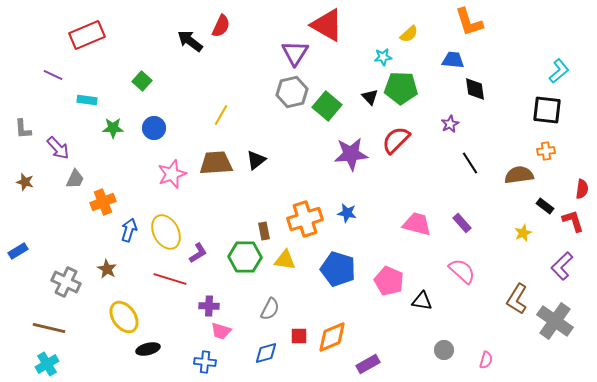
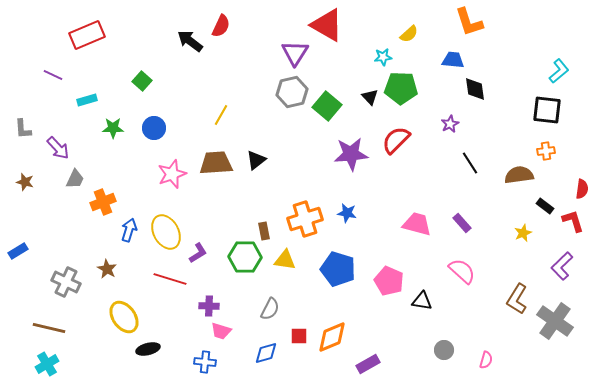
cyan rectangle at (87, 100): rotated 24 degrees counterclockwise
